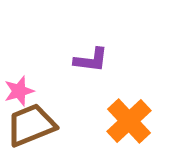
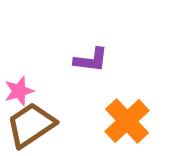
orange cross: moved 2 px left
brown trapezoid: rotated 12 degrees counterclockwise
